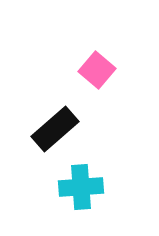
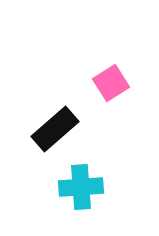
pink square: moved 14 px right, 13 px down; rotated 18 degrees clockwise
